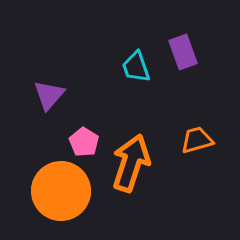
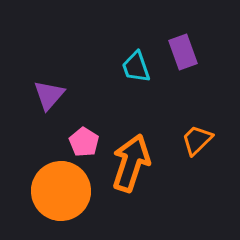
orange trapezoid: rotated 28 degrees counterclockwise
